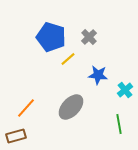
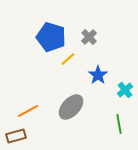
blue star: rotated 30 degrees clockwise
orange line: moved 2 px right, 3 px down; rotated 20 degrees clockwise
